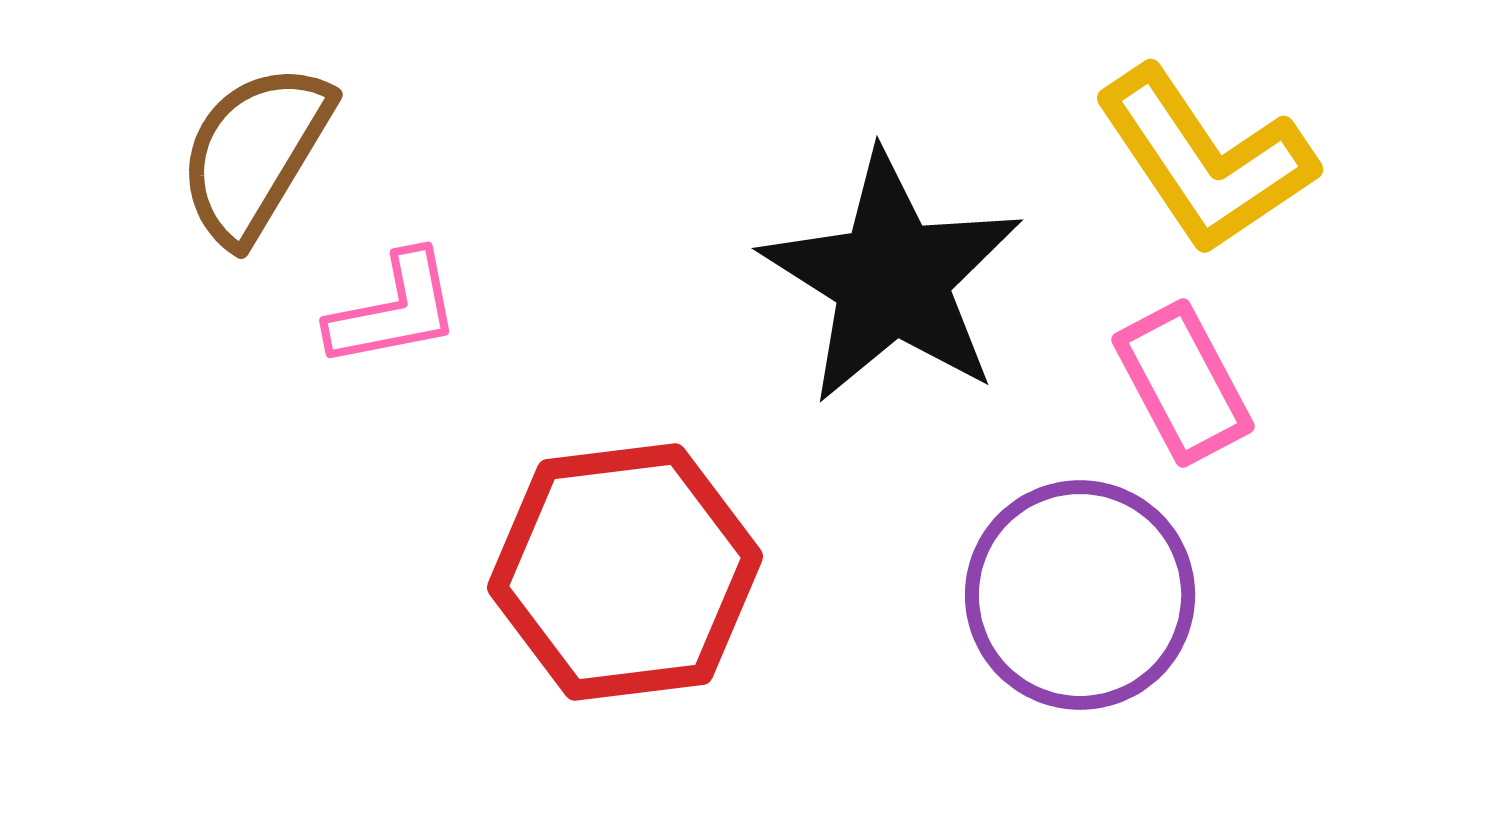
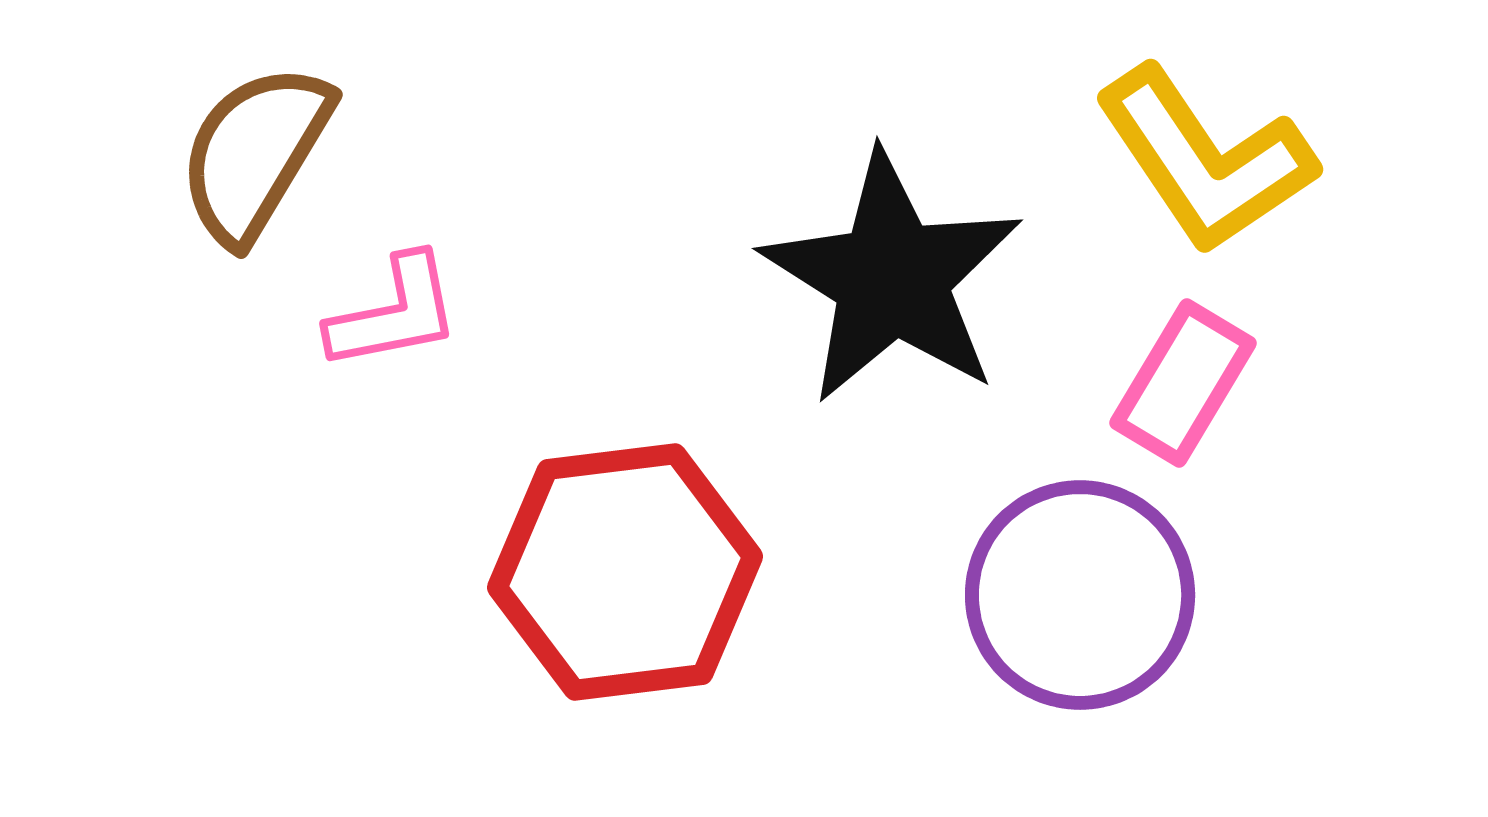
pink L-shape: moved 3 px down
pink rectangle: rotated 59 degrees clockwise
